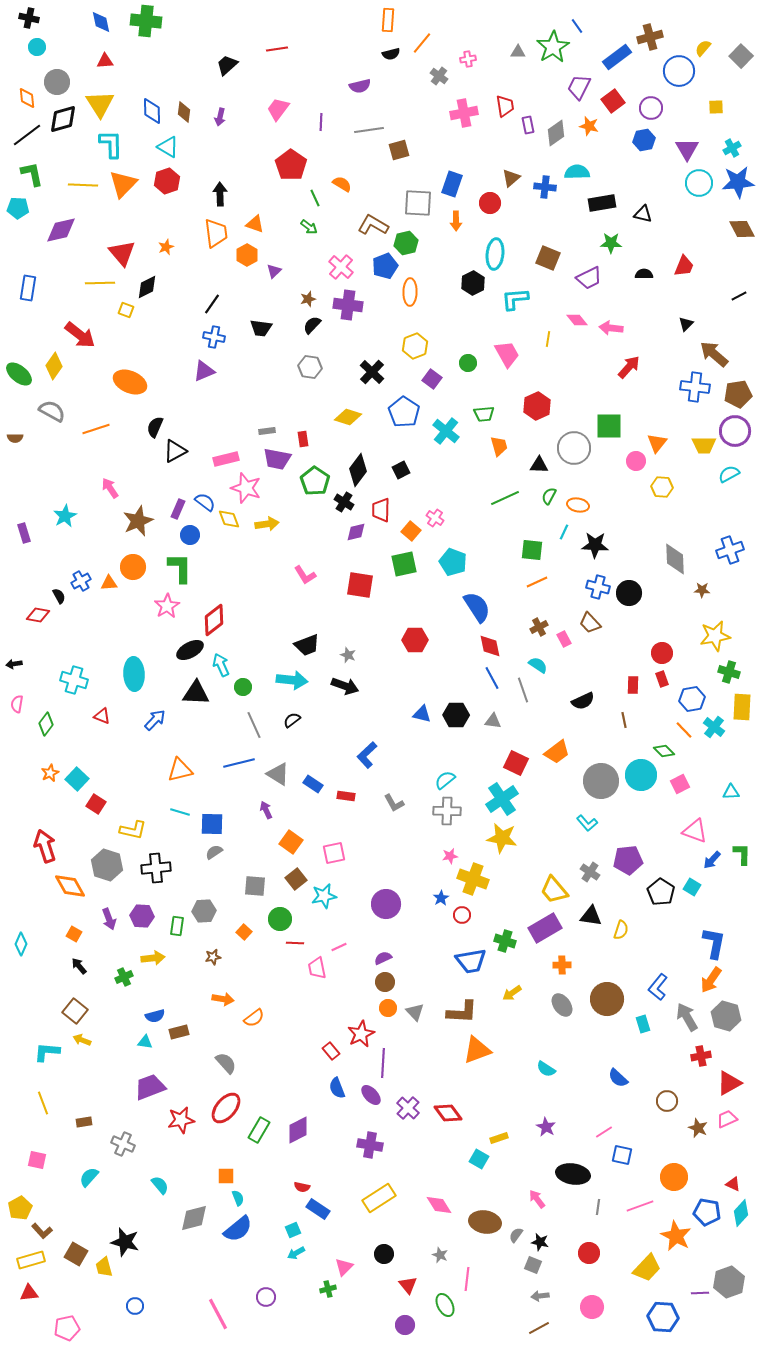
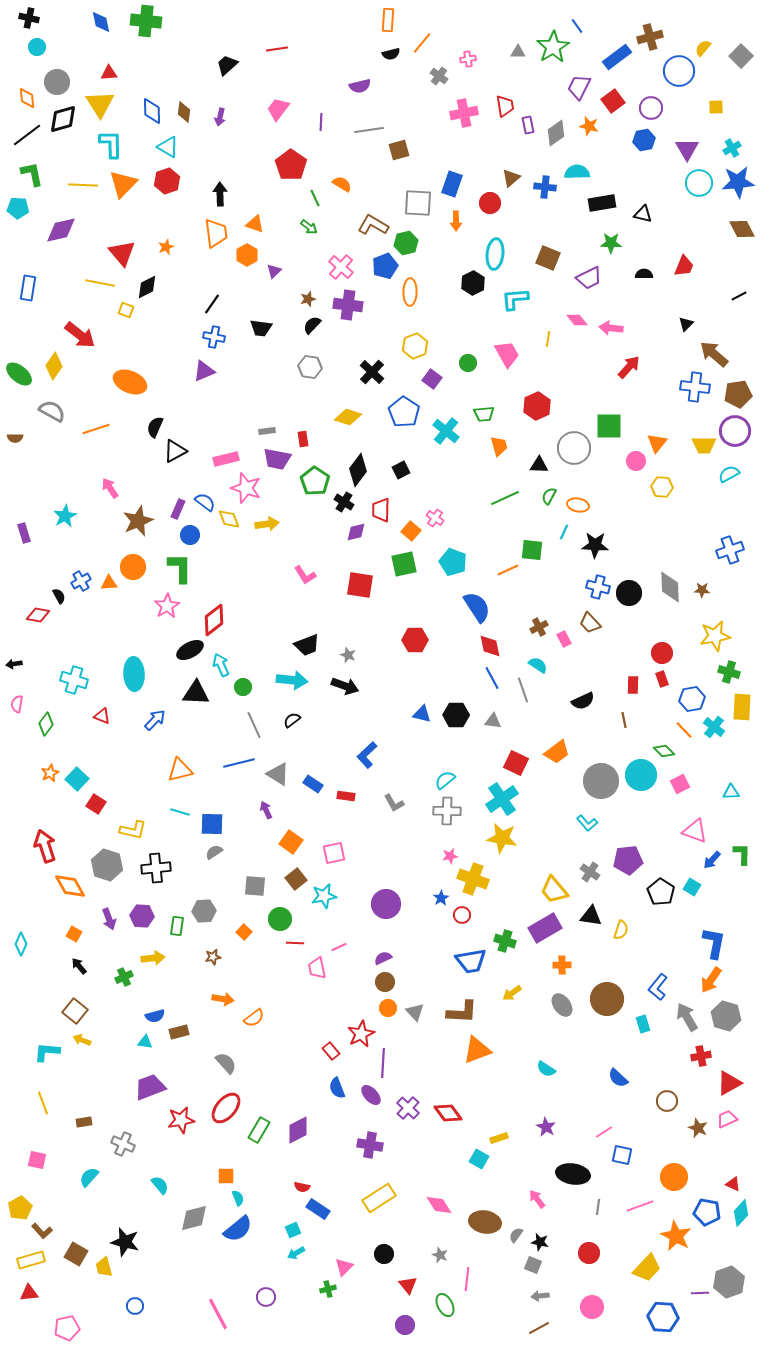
red triangle at (105, 61): moved 4 px right, 12 px down
yellow line at (100, 283): rotated 12 degrees clockwise
gray diamond at (675, 559): moved 5 px left, 28 px down
orange line at (537, 582): moved 29 px left, 12 px up
